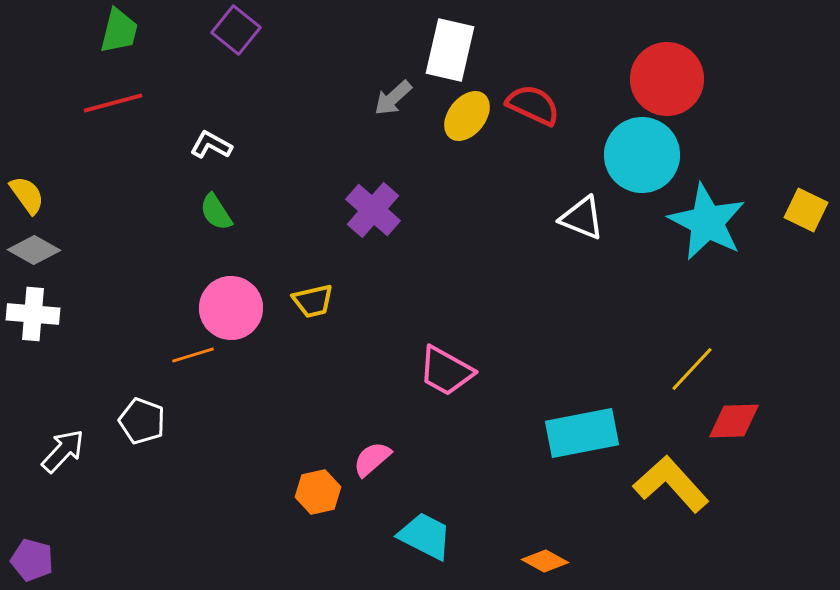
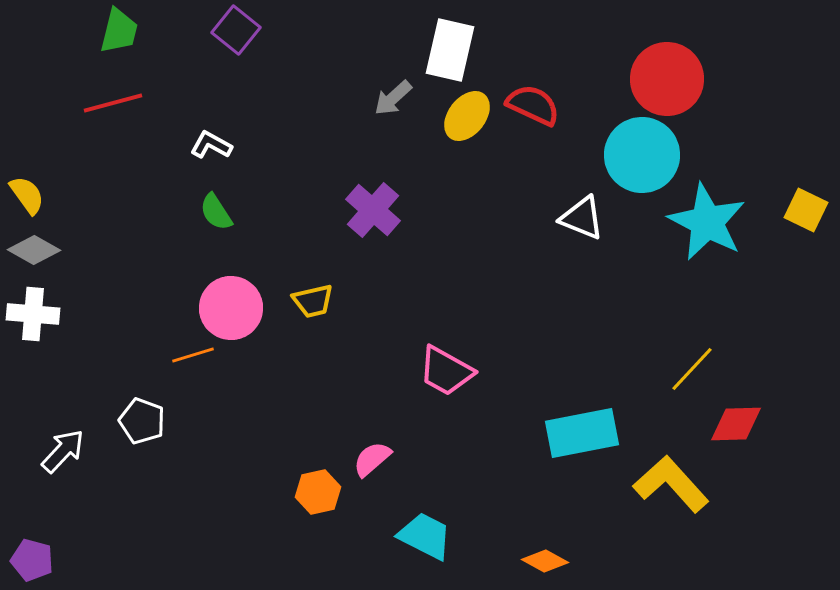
red diamond: moved 2 px right, 3 px down
